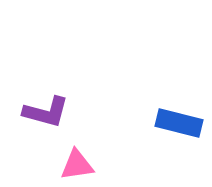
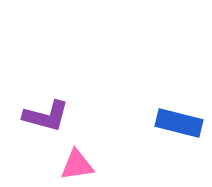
purple L-shape: moved 4 px down
